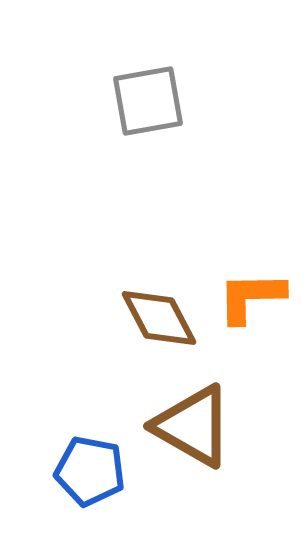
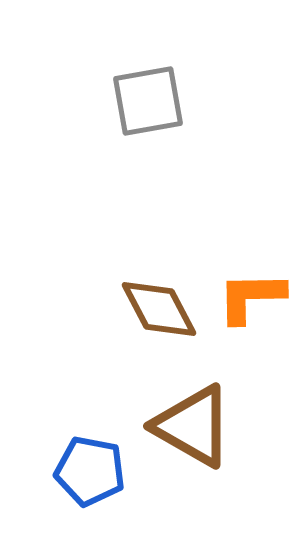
brown diamond: moved 9 px up
